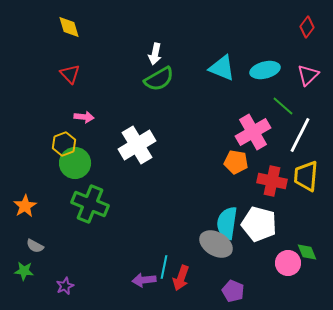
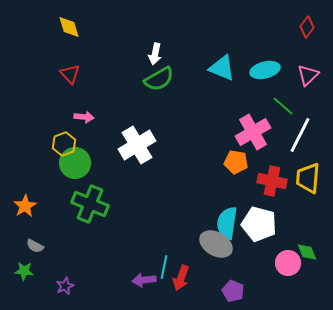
yellow trapezoid: moved 2 px right, 2 px down
